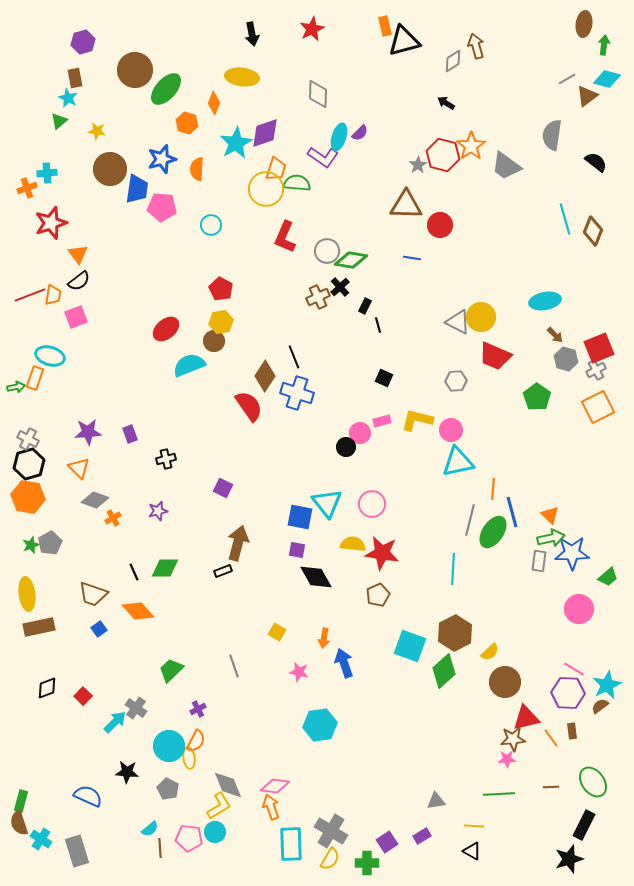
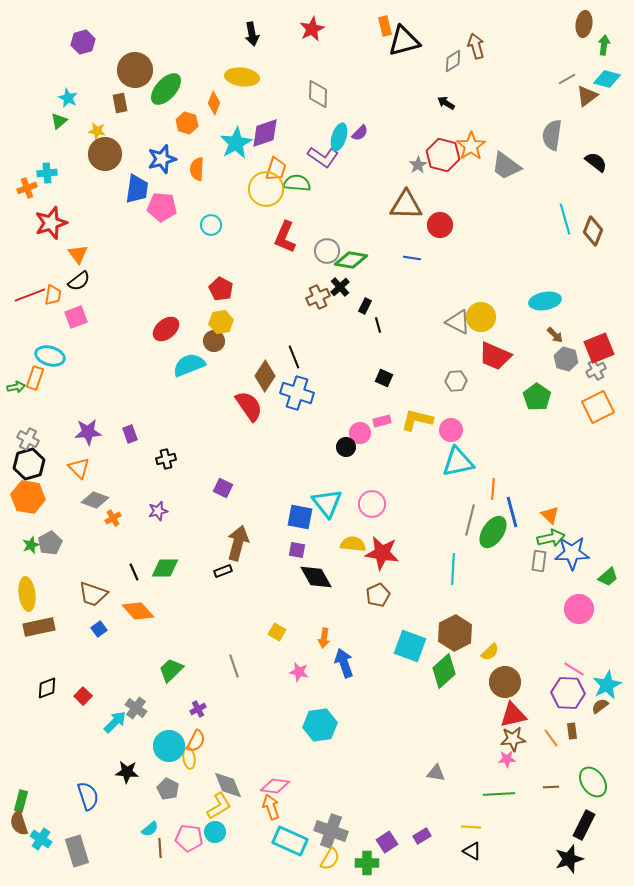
brown rectangle at (75, 78): moved 45 px right, 25 px down
brown circle at (110, 169): moved 5 px left, 15 px up
red triangle at (526, 718): moved 13 px left, 3 px up
blue semicircle at (88, 796): rotated 48 degrees clockwise
gray triangle at (436, 801): moved 28 px up; rotated 18 degrees clockwise
yellow line at (474, 826): moved 3 px left, 1 px down
gray cross at (331, 831): rotated 12 degrees counterclockwise
cyan rectangle at (291, 844): moved 1 px left, 3 px up; rotated 64 degrees counterclockwise
